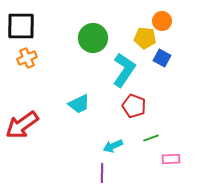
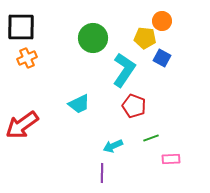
black square: moved 1 px down
